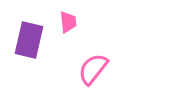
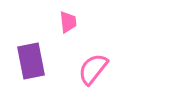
purple rectangle: moved 2 px right, 21 px down; rotated 24 degrees counterclockwise
